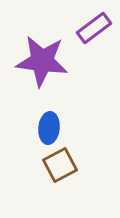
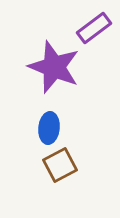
purple star: moved 12 px right, 6 px down; rotated 14 degrees clockwise
